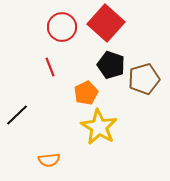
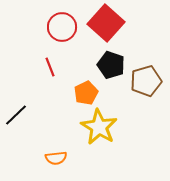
brown pentagon: moved 2 px right, 2 px down
black line: moved 1 px left
orange semicircle: moved 7 px right, 2 px up
